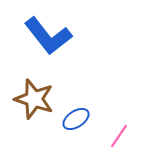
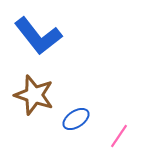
blue L-shape: moved 10 px left
brown star: moved 4 px up
